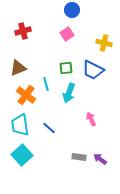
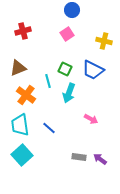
yellow cross: moved 2 px up
green square: moved 1 px left, 1 px down; rotated 32 degrees clockwise
cyan line: moved 2 px right, 3 px up
pink arrow: rotated 144 degrees clockwise
